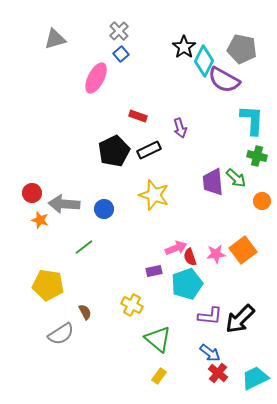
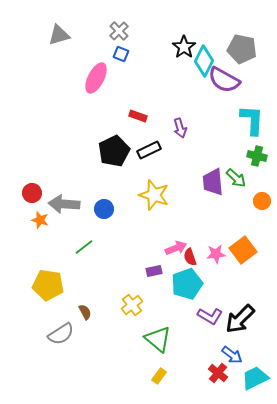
gray triangle: moved 4 px right, 4 px up
blue square: rotated 28 degrees counterclockwise
yellow cross: rotated 25 degrees clockwise
purple L-shape: rotated 25 degrees clockwise
blue arrow: moved 22 px right, 2 px down
